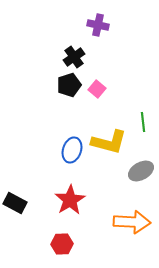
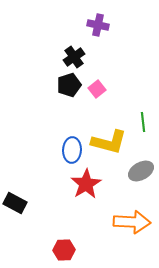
pink square: rotated 12 degrees clockwise
blue ellipse: rotated 15 degrees counterclockwise
red star: moved 16 px right, 16 px up
red hexagon: moved 2 px right, 6 px down
